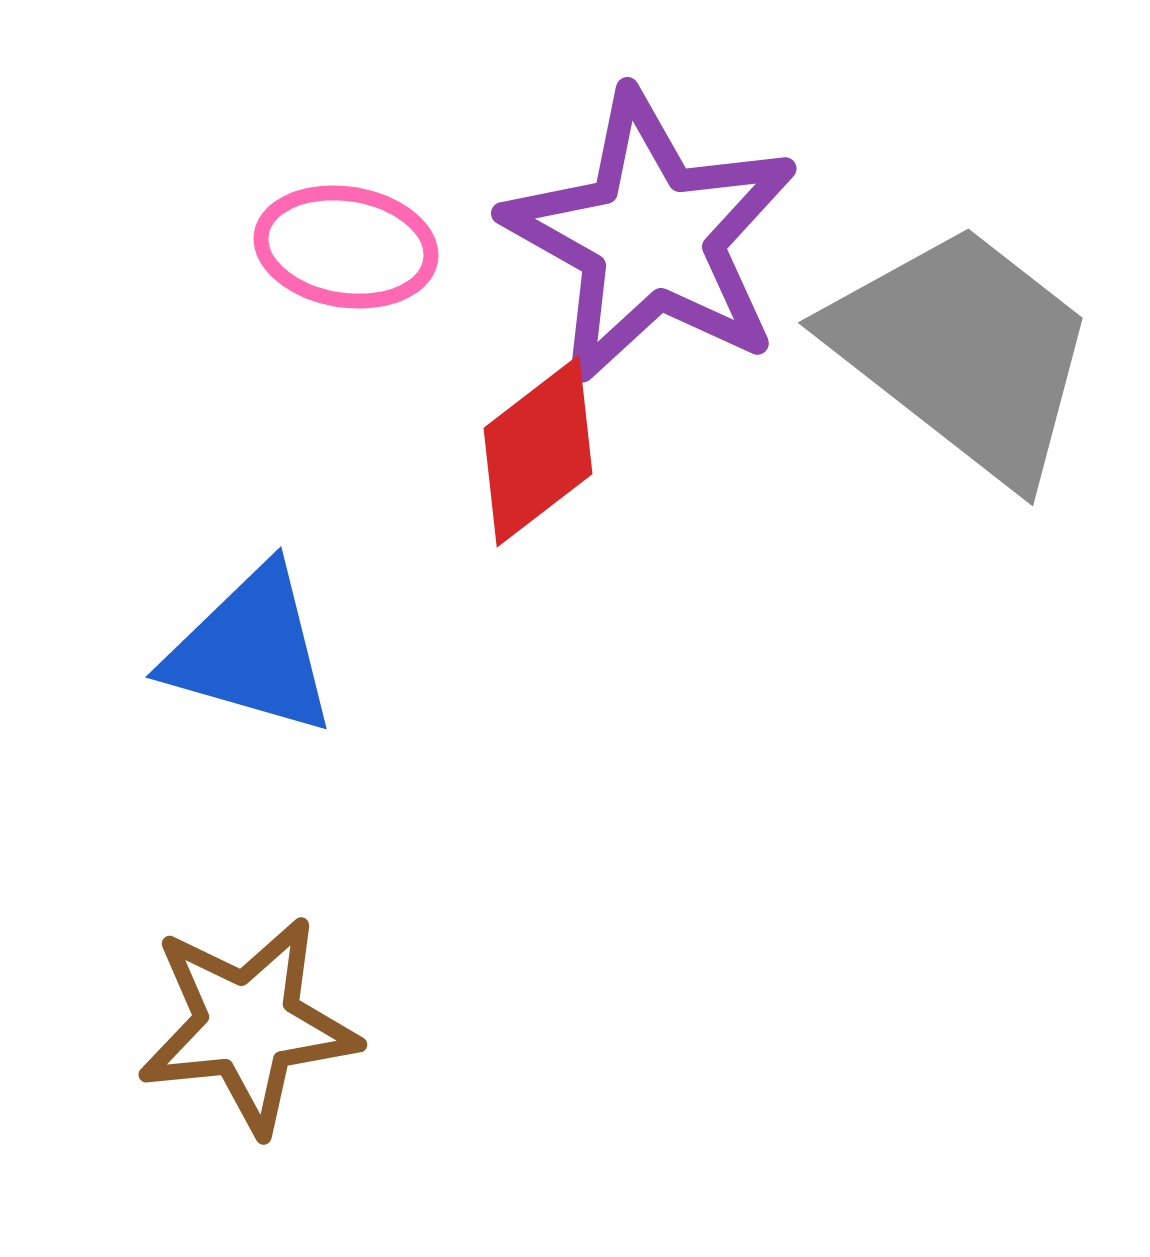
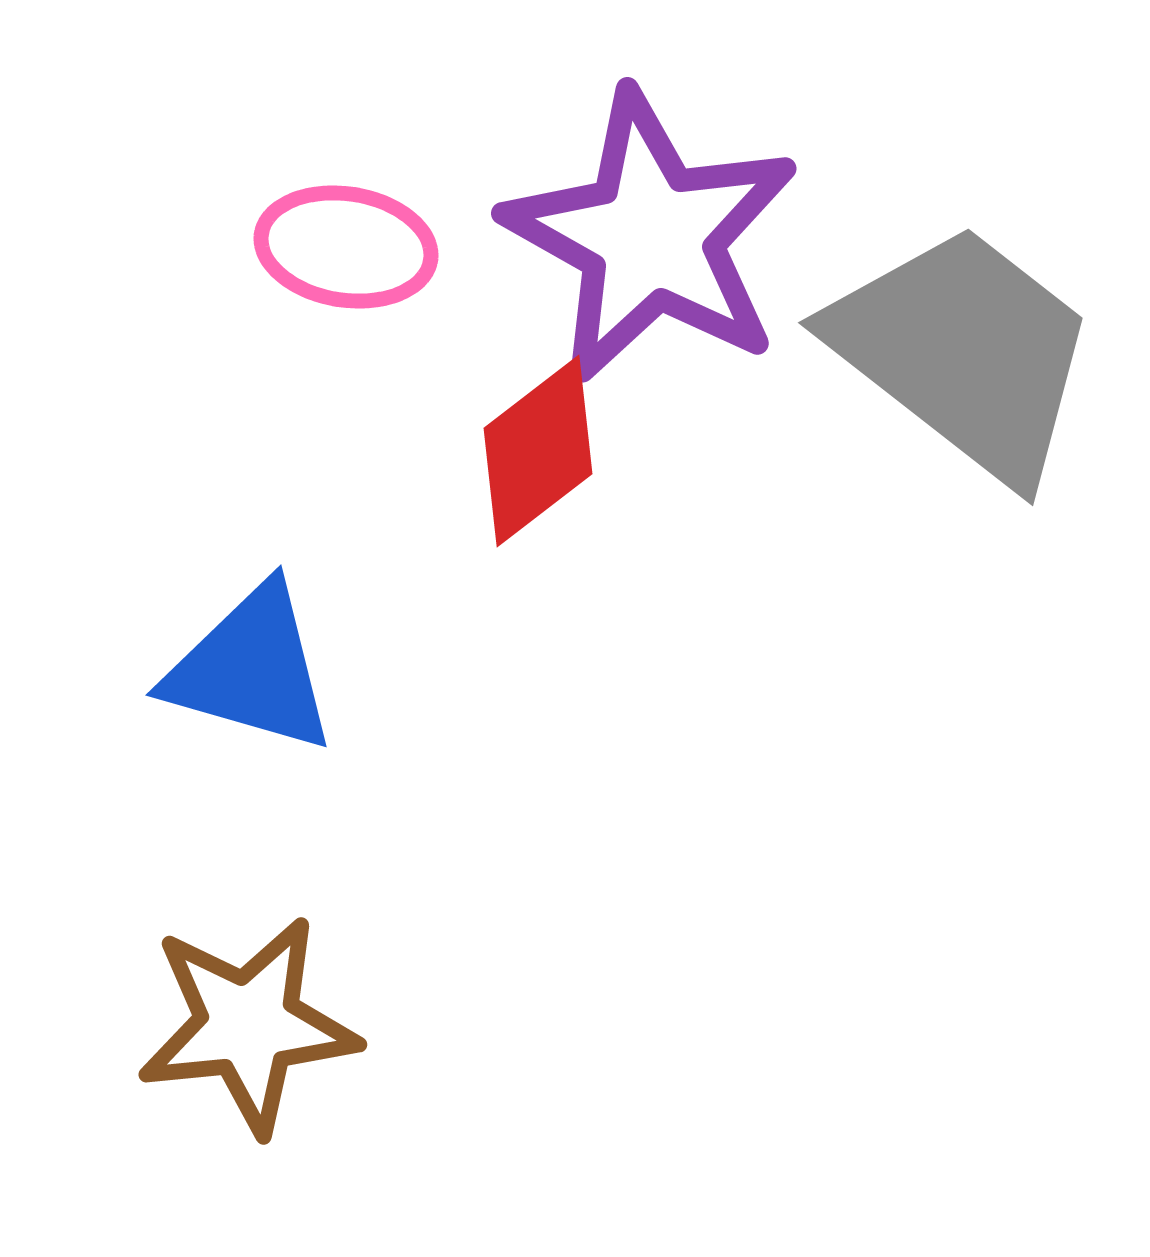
blue triangle: moved 18 px down
